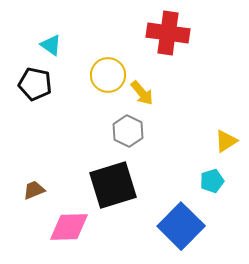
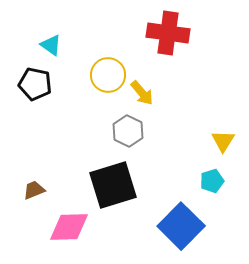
yellow triangle: moved 3 px left; rotated 25 degrees counterclockwise
